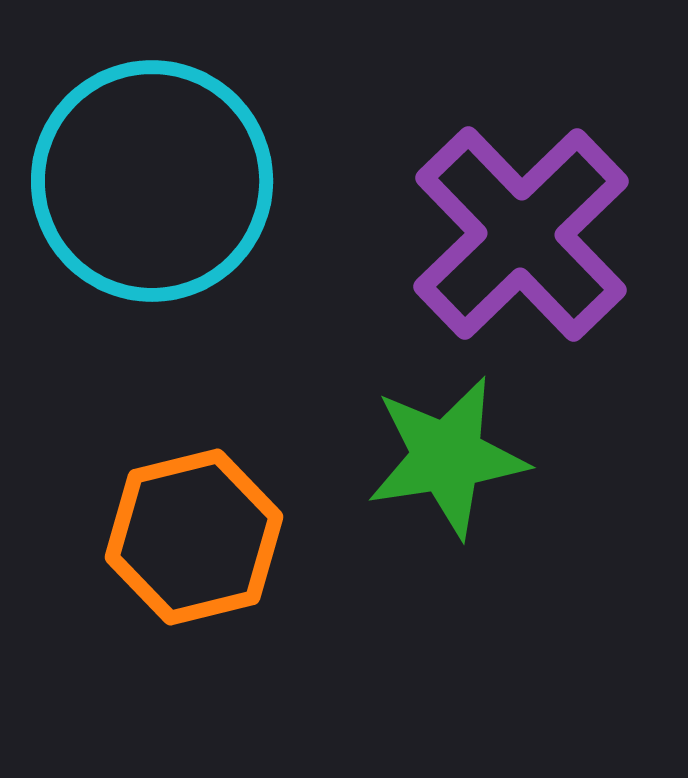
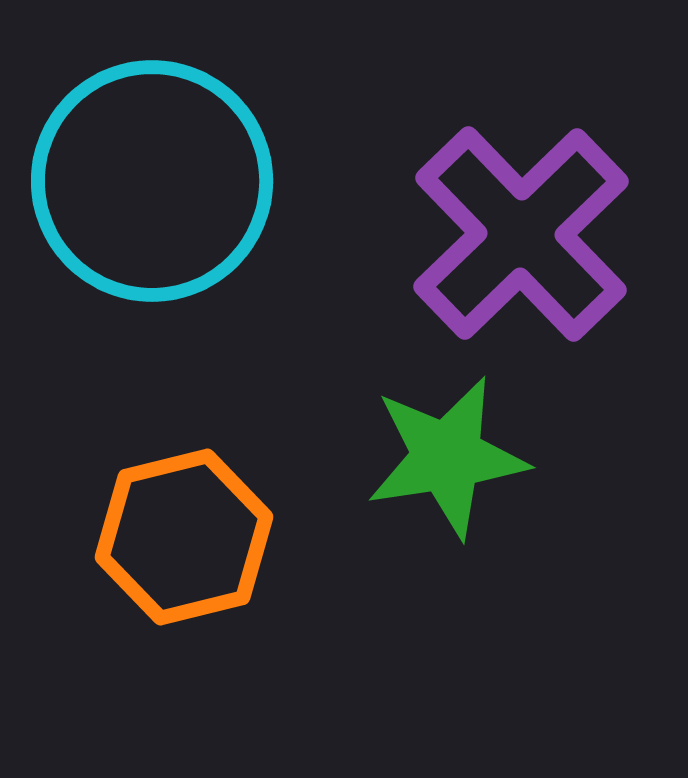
orange hexagon: moved 10 px left
